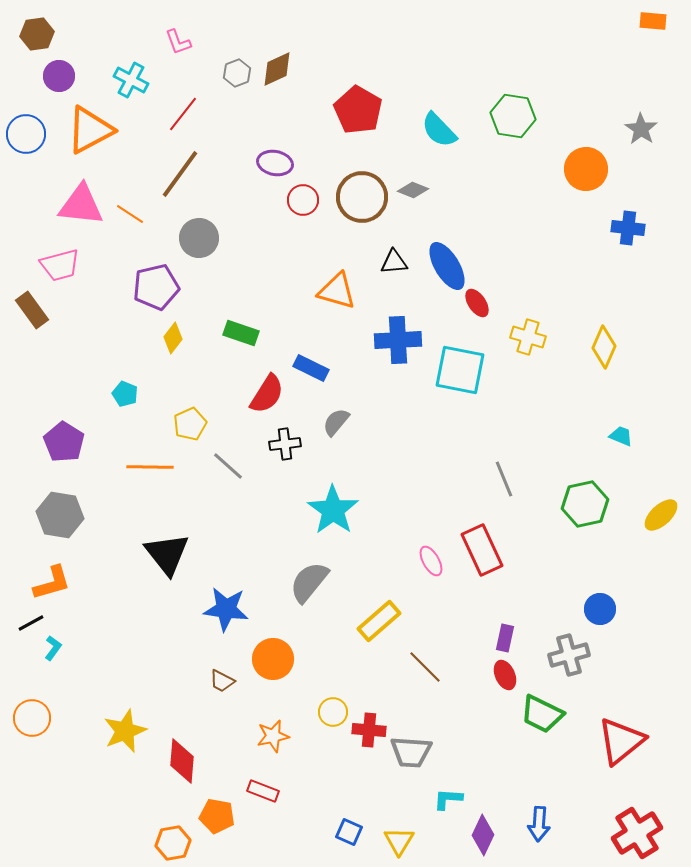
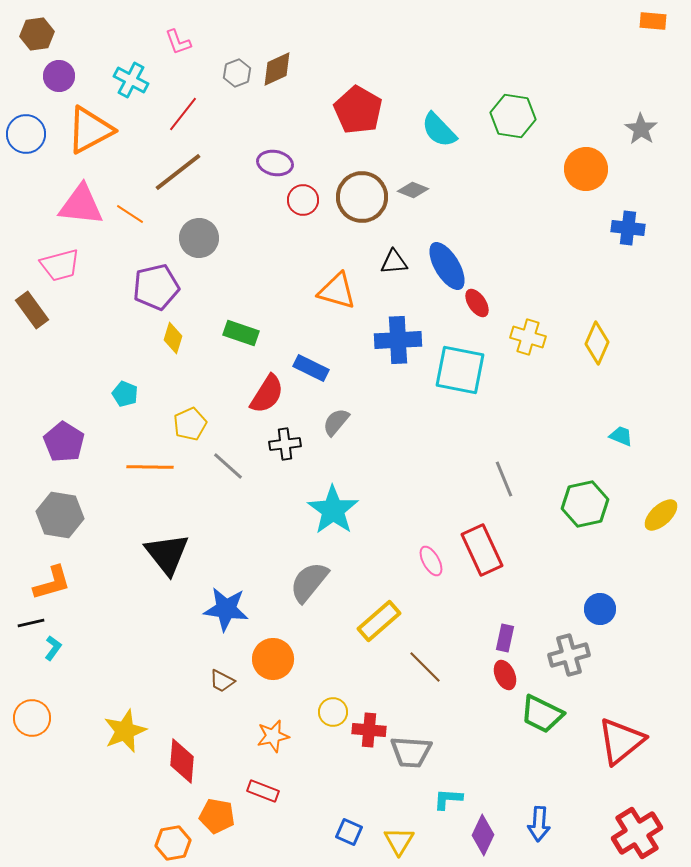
brown line at (180, 174): moved 2 px left, 2 px up; rotated 16 degrees clockwise
yellow diamond at (173, 338): rotated 20 degrees counterclockwise
yellow diamond at (604, 347): moved 7 px left, 4 px up
black line at (31, 623): rotated 16 degrees clockwise
